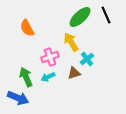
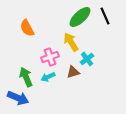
black line: moved 1 px left, 1 px down
brown triangle: moved 1 px left, 1 px up
